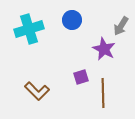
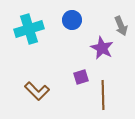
gray arrow: rotated 54 degrees counterclockwise
purple star: moved 2 px left, 1 px up
brown line: moved 2 px down
